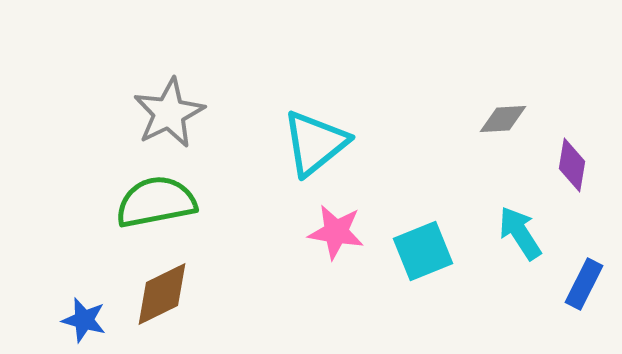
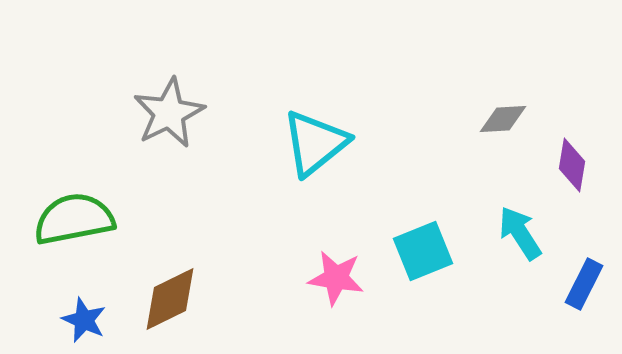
green semicircle: moved 82 px left, 17 px down
pink star: moved 46 px down
brown diamond: moved 8 px right, 5 px down
blue star: rotated 9 degrees clockwise
